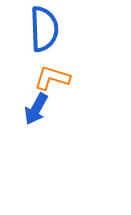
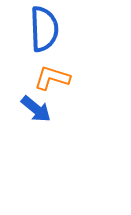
blue arrow: rotated 80 degrees counterclockwise
